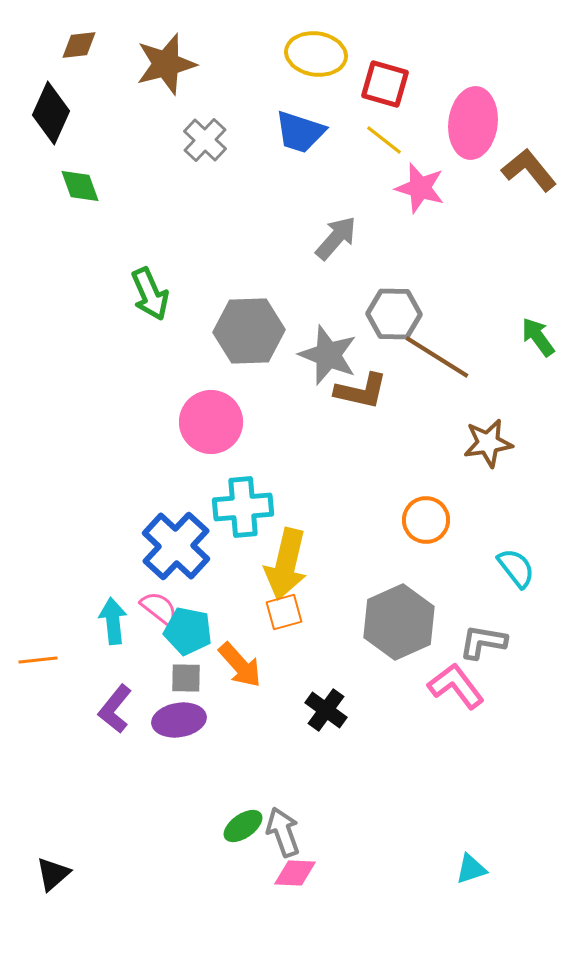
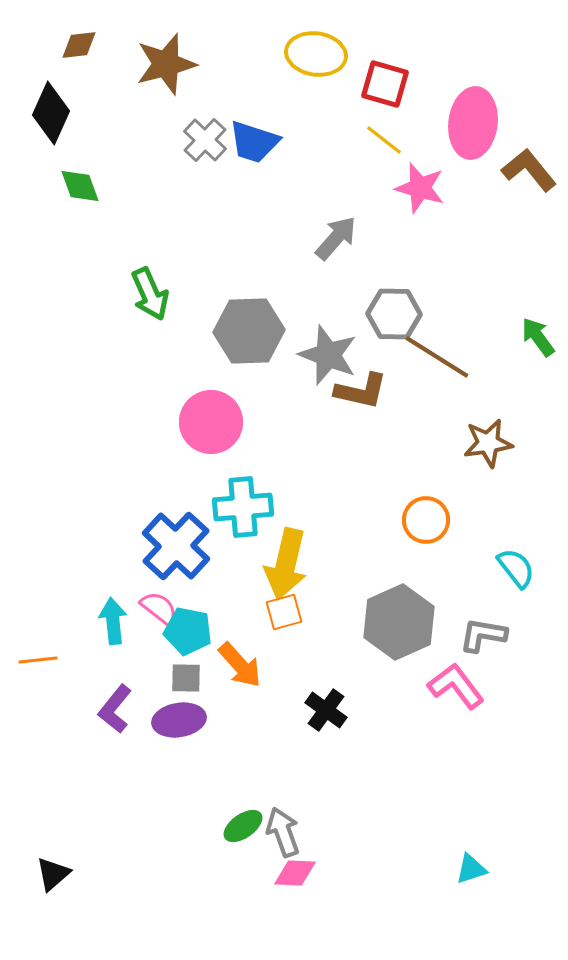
blue trapezoid at (300, 132): moved 46 px left, 10 px down
gray L-shape at (483, 642): moved 7 px up
